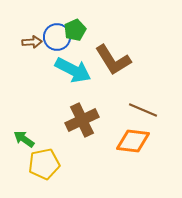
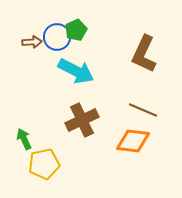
green pentagon: moved 1 px right
brown L-shape: moved 31 px right, 6 px up; rotated 57 degrees clockwise
cyan arrow: moved 3 px right, 1 px down
green arrow: rotated 30 degrees clockwise
